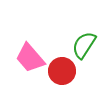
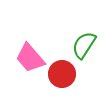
red circle: moved 3 px down
